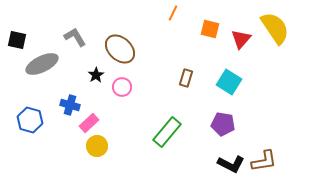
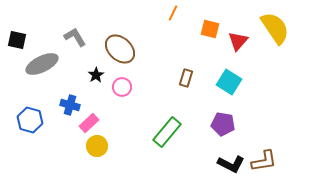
red triangle: moved 3 px left, 2 px down
